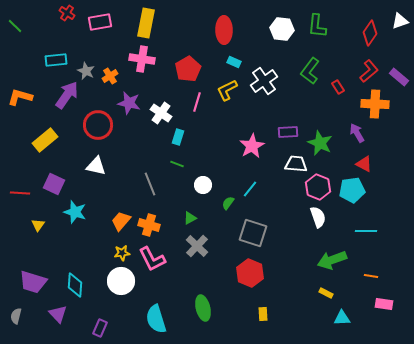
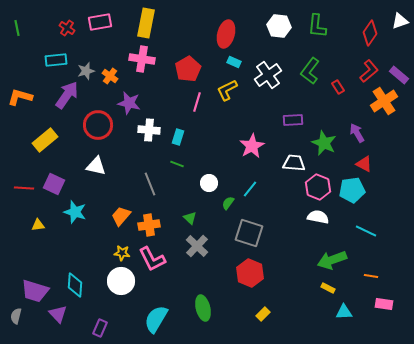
red cross at (67, 13): moved 15 px down
green line at (15, 26): moved 2 px right, 2 px down; rotated 35 degrees clockwise
white hexagon at (282, 29): moved 3 px left, 3 px up
red ellipse at (224, 30): moved 2 px right, 4 px down; rotated 16 degrees clockwise
gray star at (86, 71): rotated 30 degrees clockwise
orange cross at (110, 76): rotated 21 degrees counterclockwise
purple rectangle at (399, 77): moved 2 px up
white cross at (264, 81): moved 4 px right, 6 px up
orange cross at (375, 104): moved 9 px right, 3 px up; rotated 36 degrees counterclockwise
white cross at (161, 113): moved 12 px left, 17 px down; rotated 30 degrees counterclockwise
purple rectangle at (288, 132): moved 5 px right, 12 px up
green star at (320, 143): moved 4 px right
white trapezoid at (296, 164): moved 2 px left, 1 px up
white circle at (203, 185): moved 6 px right, 2 px up
red line at (20, 193): moved 4 px right, 5 px up
white semicircle at (318, 217): rotated 60 degrees counterclockwise
green triangle at (190, 218): rotated 48 degrees counterclockwise
orange trapezoid at (121, 221): moved 5 px up
yellow triangle at (38, 225): rotated 48 degrees clockwise
orange cross at (149, 225): rotated 25 degrees counterclockwise
cyan line at (366, 231): rotated 25 degrees clockwise
gray square at (253, 233): moved 4 px left
yellow star at (122, 253): rotated 14 degrees clockwise
purple trapezoid at (33, 282): moved 2 px right, 9 px down
yellow rectangle at (326, 293): moved 2 px right, 5 px up
yellow rectangle at (263, 314): rotated 48 degrees clockwise
cyan triangle at (342, 318): moved 2 px right, 6 px up
cyan semicircle at (156, 319): rotated 48 degrees clockwise
